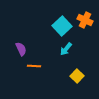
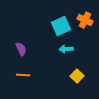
cyan square: moved 1 px left; rotated 18 degrees clockwise
cyan arrow: rotated 48 degrees clockwise
orange line: moved 11 px left, 9 px down
